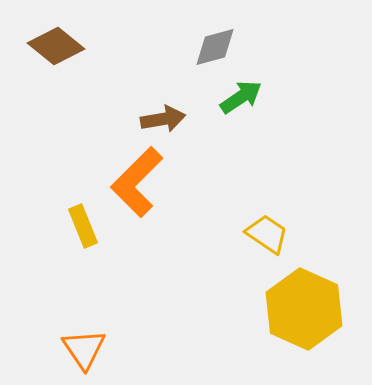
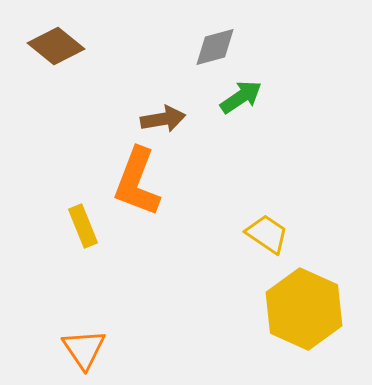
orange L-shape: rotated 24 degrees counterclockwise
